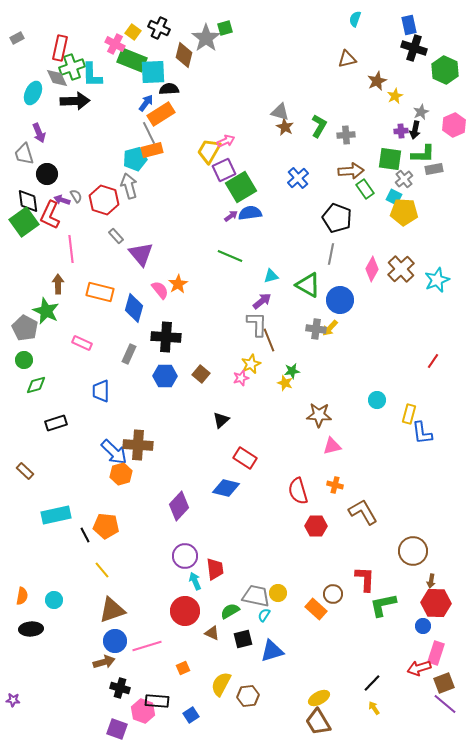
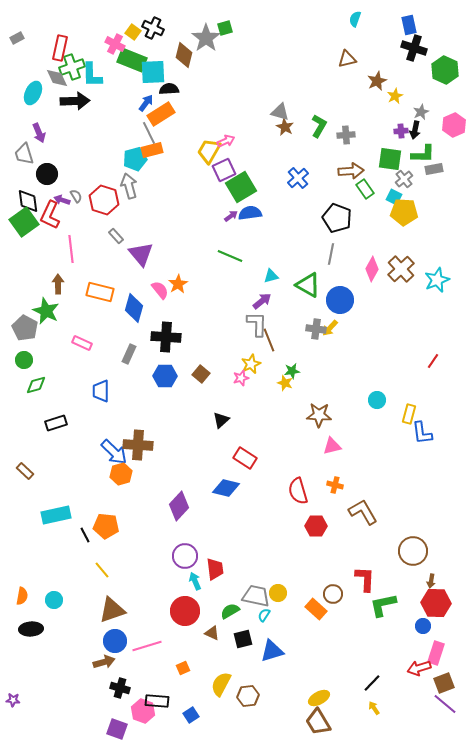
black cross at (159, 28): moved 6 px left
